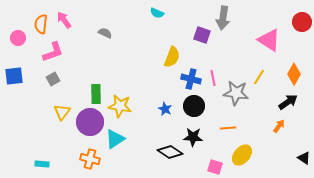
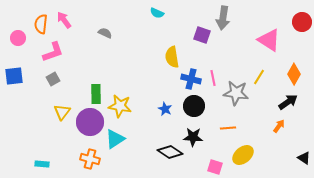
yellow semicircle: rotated 150 degrees clockwise
yellow ellipse: moved 1 px right; rotated 10 degrees clockwise
